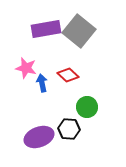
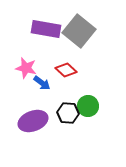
purple rectangle: rotated 20 degrees clockwise
red diamond: moved 2 px left, 5 px up
blue arrow: rotated 138 degrees clockwise
green circle: moved 1 px right, 1 px up
black hexagon: moved 1 px left, 16 px up
purple ellipse: moved 6 px left, 16 px up
